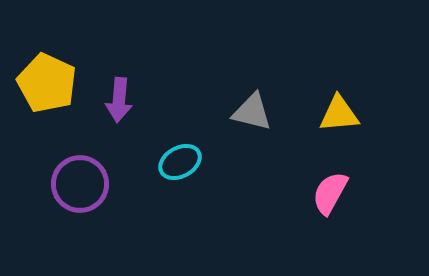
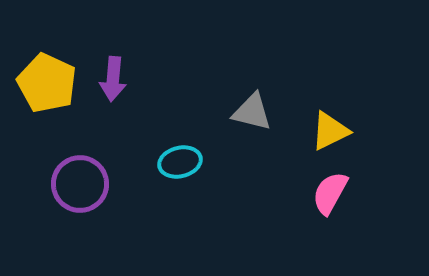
purple arrow: moved 6 px left, 21 px up
yellow triangle: moved 9 px left, 17 px down; rotated 21 degrees counterclockwise
cyan ellipse: rotated 15 degrees clockwise
